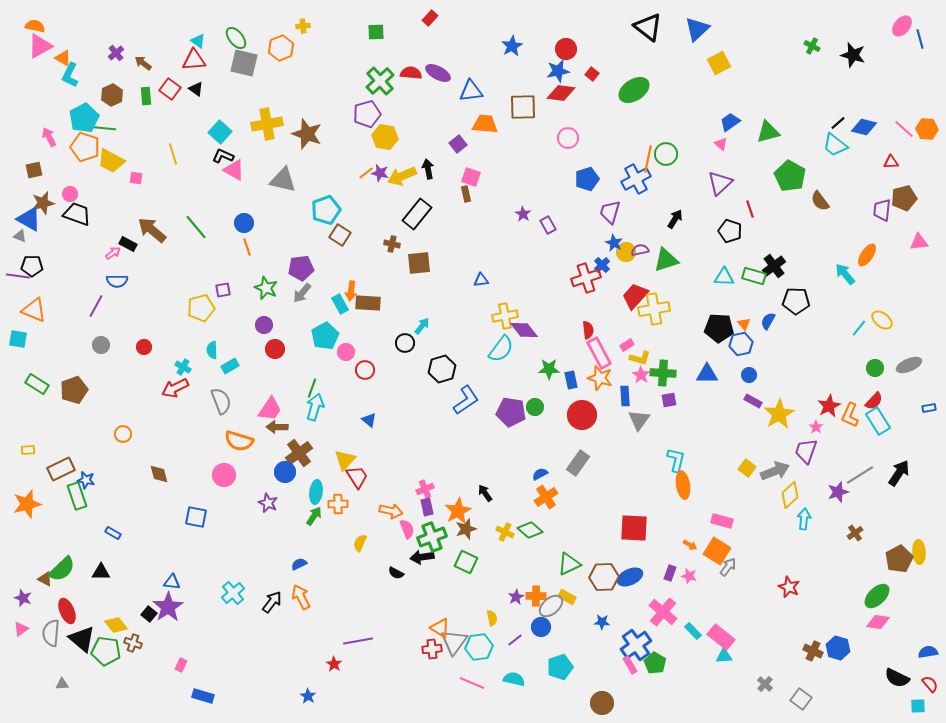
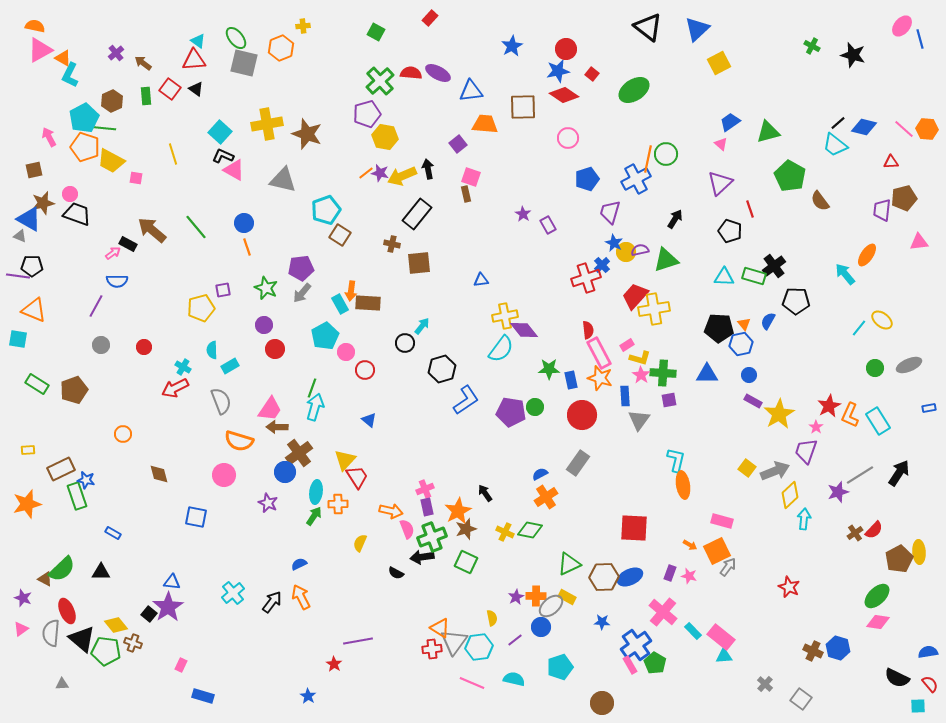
green square at (376, 32): rotated 30 degrees clockwise
pink triangle at (40, 46): moved 4 px down
red diamond at (561, 93): moved 3 px right, 2 px down; rotated 28 degrees clockwise
brown hexagon at (112, 95): moved 6 px down
red semicircle at (874, 401): moved 129 px down
green diamond at (530, 530): rotated 30 degrees counterclockwise
orange square at (717, 551): rotated 32 degrees clockwise
